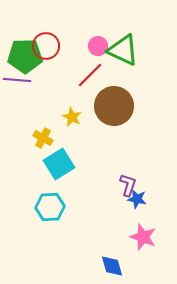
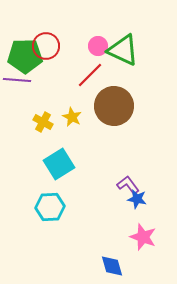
yellow cross: moved 16 px up
purple L-shape: rotated 55 degrees counterclockwise
